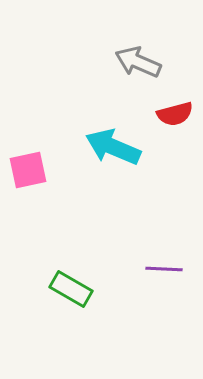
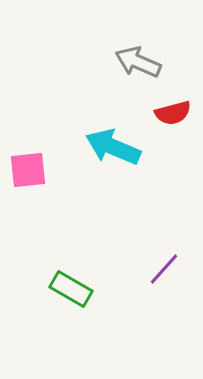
red semicircle: moved 2 px left, 1 px up
pink square: rotated 6 degrees clockwise
purple line: rotated 51 degrees counterclockwise
